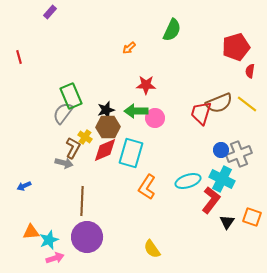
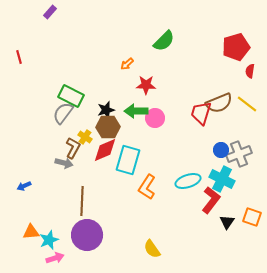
green semicircle: moved 8 px left, 11 px down; rotated 20 degrees clockwise
orange arrow: moved 2 px left, 16 px down
green rectangle: rotated 40 degrees counterclockwise
cyan rectangle: moved 3 px left, 7 px down
purple circle: moved 2 px up
